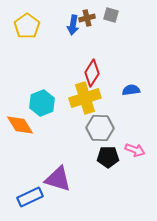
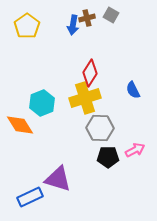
gray square: rotated 14 degrees clockwise
red diamond: moved 2 px left
blue semicircle: moved 2 px right; rotated 108 degrees counterclockwise
pink arrow: rotated 48 degrees counterclockwise
